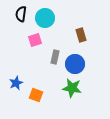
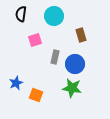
cyan circle: moved 9 px right, 2 px up
